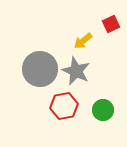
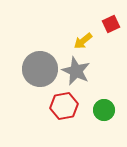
green circle: moved 1 px right
